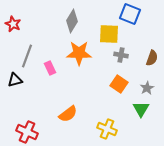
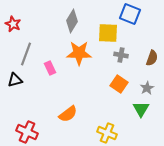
yellow square: moved 1 px left, 1 px up
gray line: moved 1 px left, 2 px up
yellow cross: moved 4 px down
